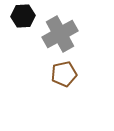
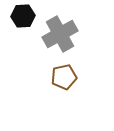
brown pentagon: moved 3 px down
